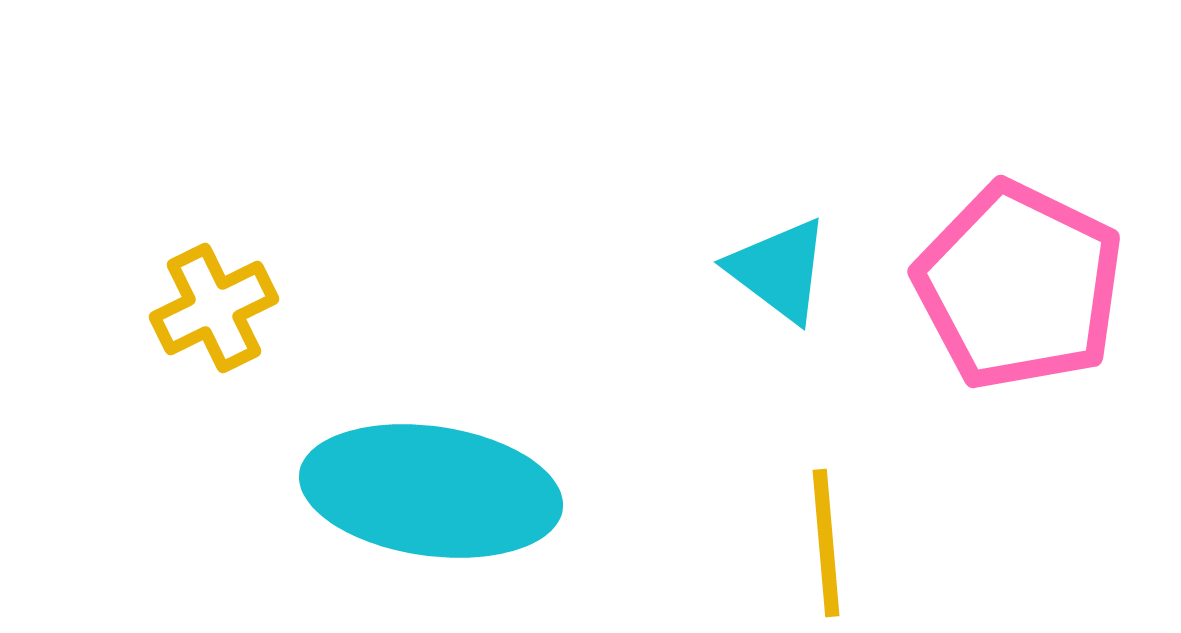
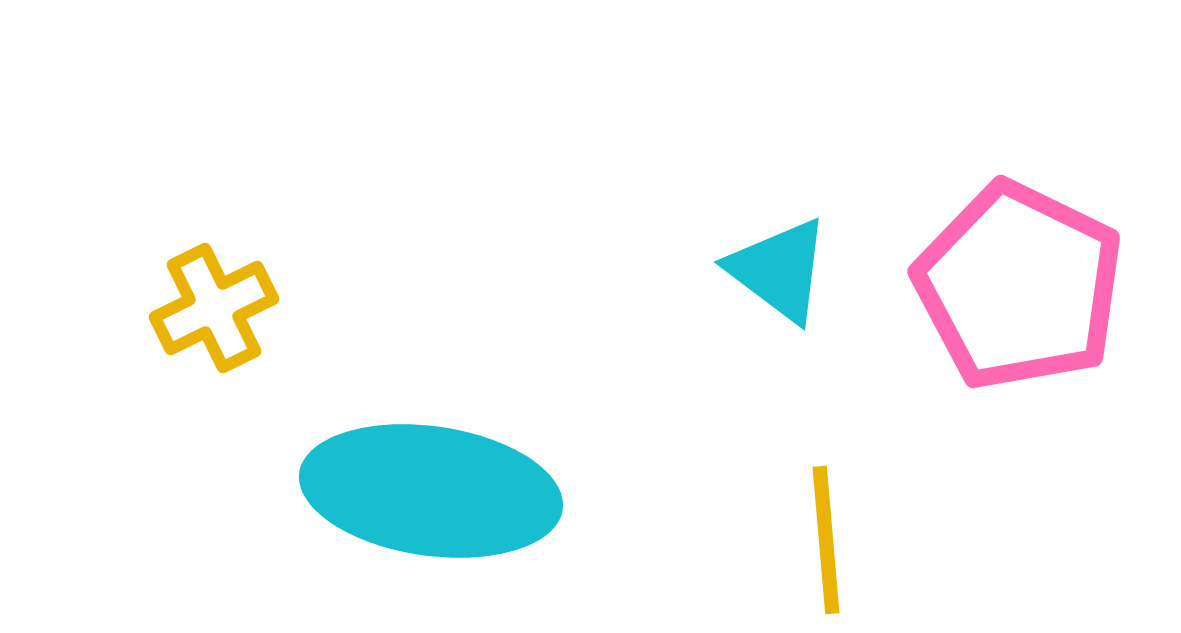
yellow line: moved 3 px up
